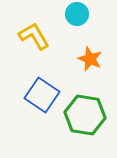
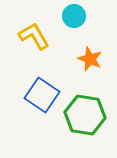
cyan circle: moved 3 px left, 2 px down
